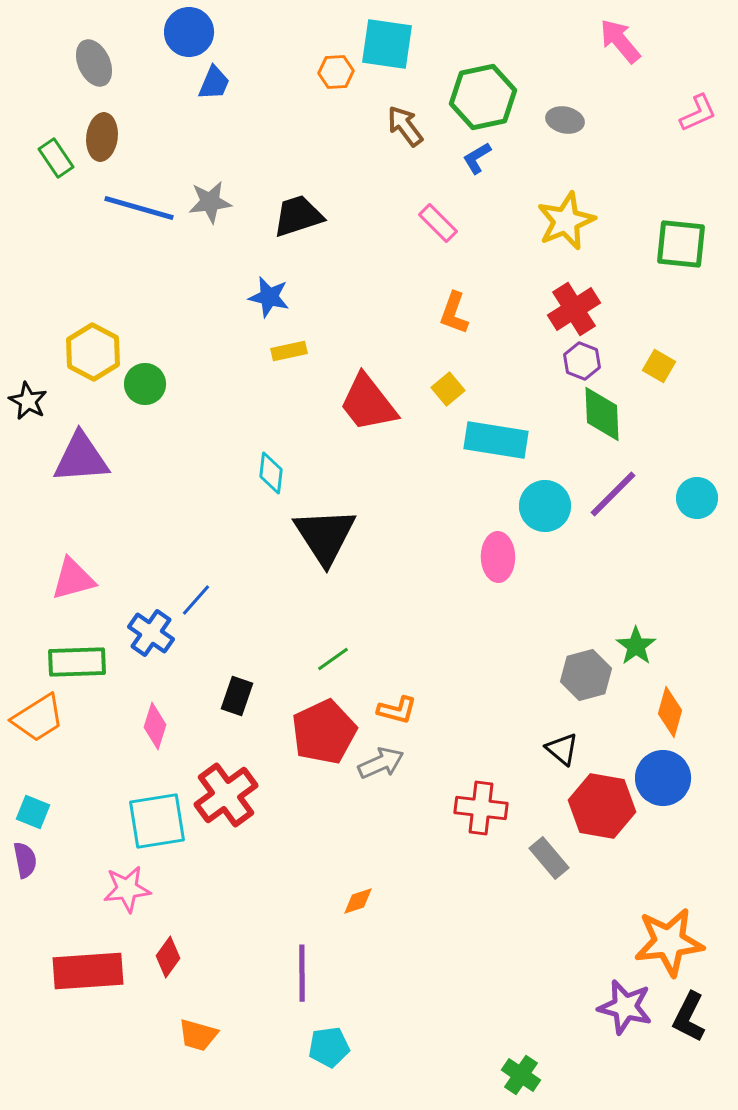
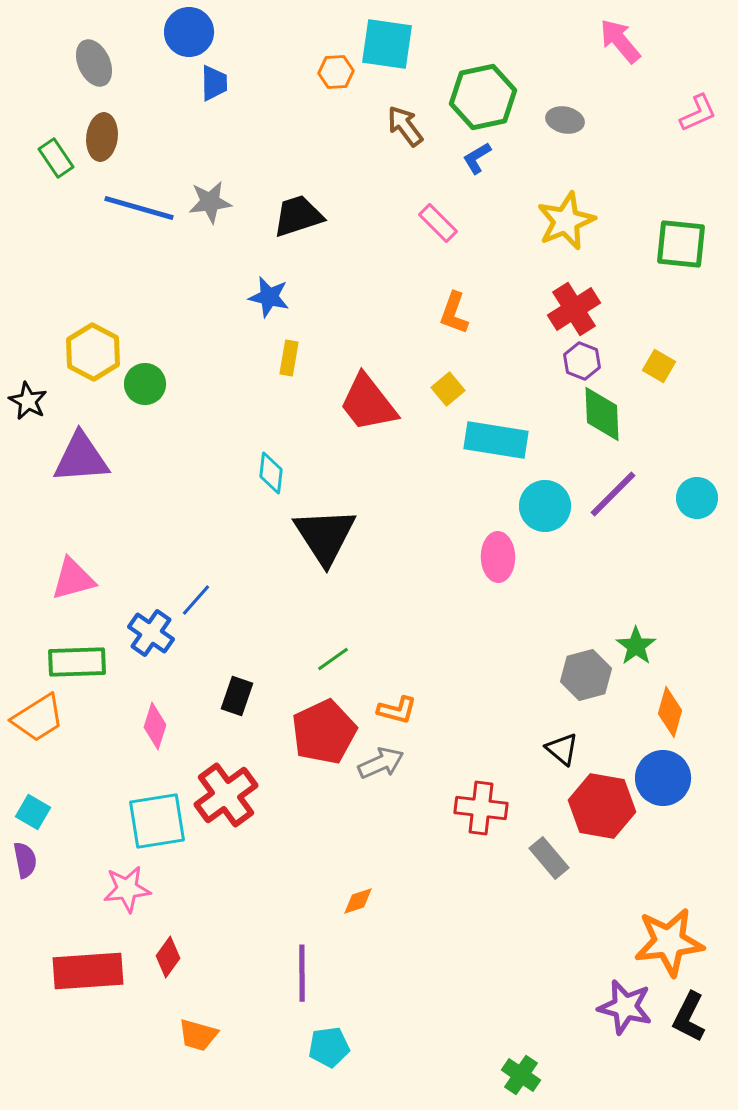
blue trapezoid at (214, 83): rotated 24 degrees counterclockwise
yellow rectangle at (289, 351): moved 7 px down; rotated 68 degrees counterclockwise
cyan square at (33, 812): rotated 8 degrees clockwise
